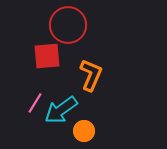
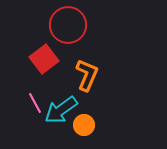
red square: moved 3 px left, 3 px down; rotated 32 degrees counterclockwise
orange L-shape: moved 4 px left
pink line: rotated 60 degrees counterclockwise
orange circle: moved 6 px up
